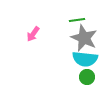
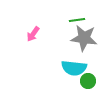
gray star: rotated 16 degrees counterclockwise
cyan semicircle: moved 11 px left, 9 px down
green circle: moved 1 px right, 4 px down
